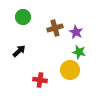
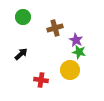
purple star: moved 8 px down
black arrow: moved 2 px right, 3 px down
red cross: moved 1 px right
